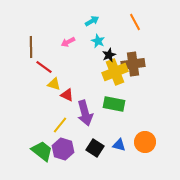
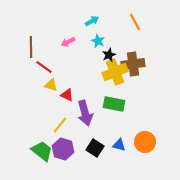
yellow triangle: moved 3 px left, 1 px down
